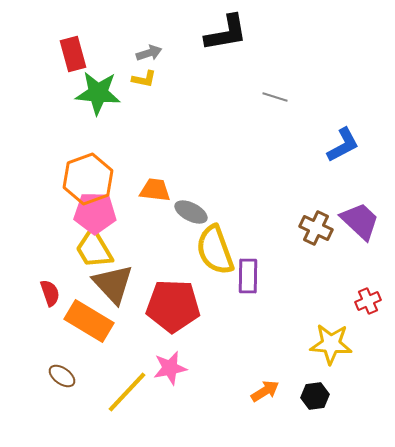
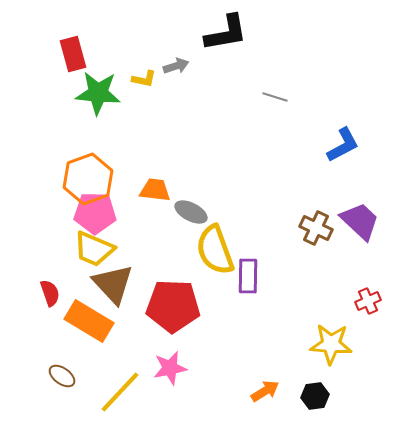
gray arrow: moved 27 px right, 13 px down
yellow trapezoid: rotated 36 degrees counterclockwise
yellow line: moved 7 px left
